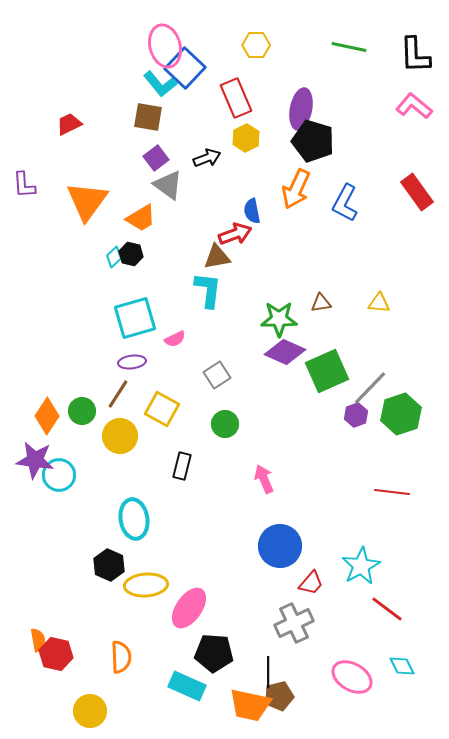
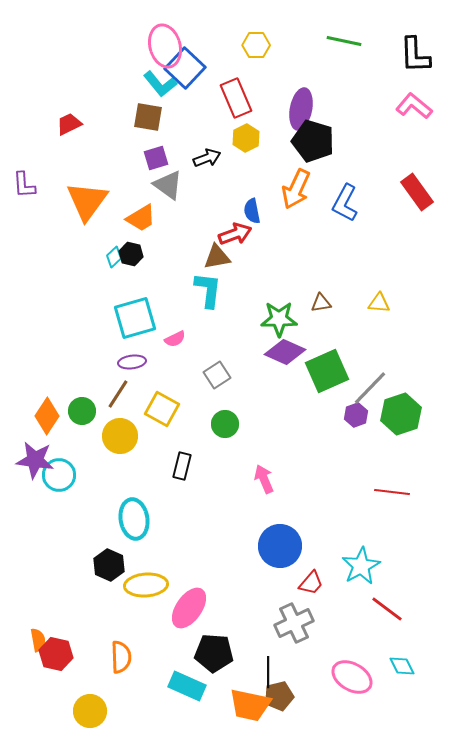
green line at (349, 47): moved 5 px left, 6 px up
purple square at (156, 158): rotated 20 degrees clockwise
